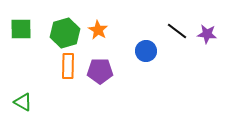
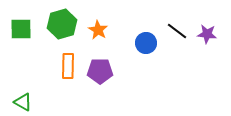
green hexagon: moved 3 px left, 9 px up
blue circle: moved 8 px up
